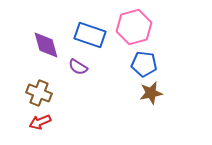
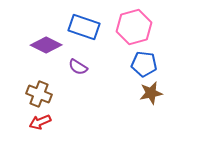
blue rectangle: moved 6 px left, 8 px up
purple diamond: rotated 48 degrees counterclockwise
brown cross: moved 1 px down
